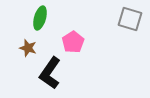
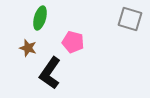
pink pentagon: rotated 25 degrees counterclockwise
